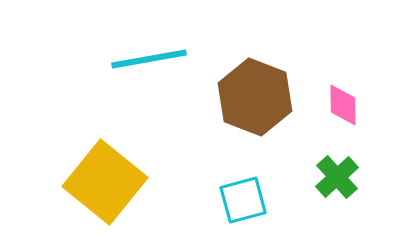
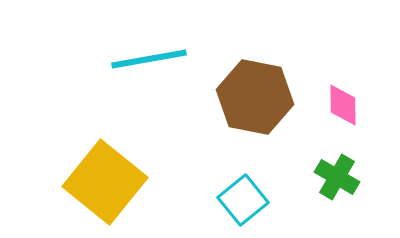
brown hexagon: rotated 10 degrees counterclockwise
green cross: rotated 18 degrees counterclockwise
cyan square: rotated 24 degrees counterclockwise
